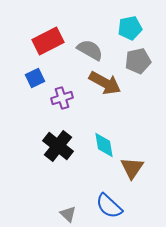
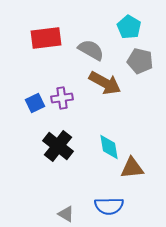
cyan pentagon: moved 1 px left, 1 px up; rotated 30 degrees counterclockwise
red rectangle: moved 2 px left, 3 px up; rotated 20 degrees clockwise
gray semicircle: moved 1 px right
gray pentagon: moved 2 px right; rotated 25 degrees clockwise
blue square: moved 25 px down
purple cross: rotated 10 degrees clockwise
cyan diamond: moved 5 px right, 2 px down
brown triangle: rotated 50 degrees clockwise
blue semicircle: rotated 44 degrees counterclockwise
gray triangle: moved 2 px left; rotated 12 degrees counterclockwise
